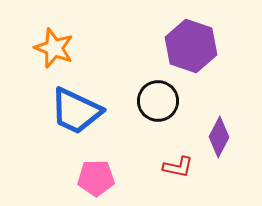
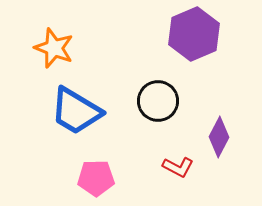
purple hexagon: moved 3 px right, 12 px up; rotated 18 degrees clockwise
blue trapezoid: rotated 6 degrees clockwise
red L-shape: rotated 16 degrees clockwise
